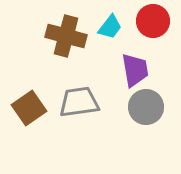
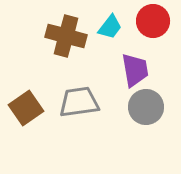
brown square: moved 3 px left
